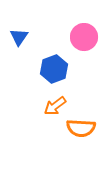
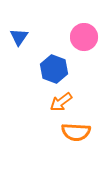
blue hexagon: rotated 20 degrees counterclockwise
orange arrow: moved 6 px right, 4 px up
orange semicircle: moved 5 px left, 4 px down
